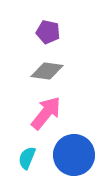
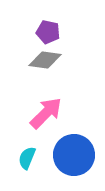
gray diamond: moved 2 px left, 11 px up
pink arrow: rotated 6 degrees clockwise
